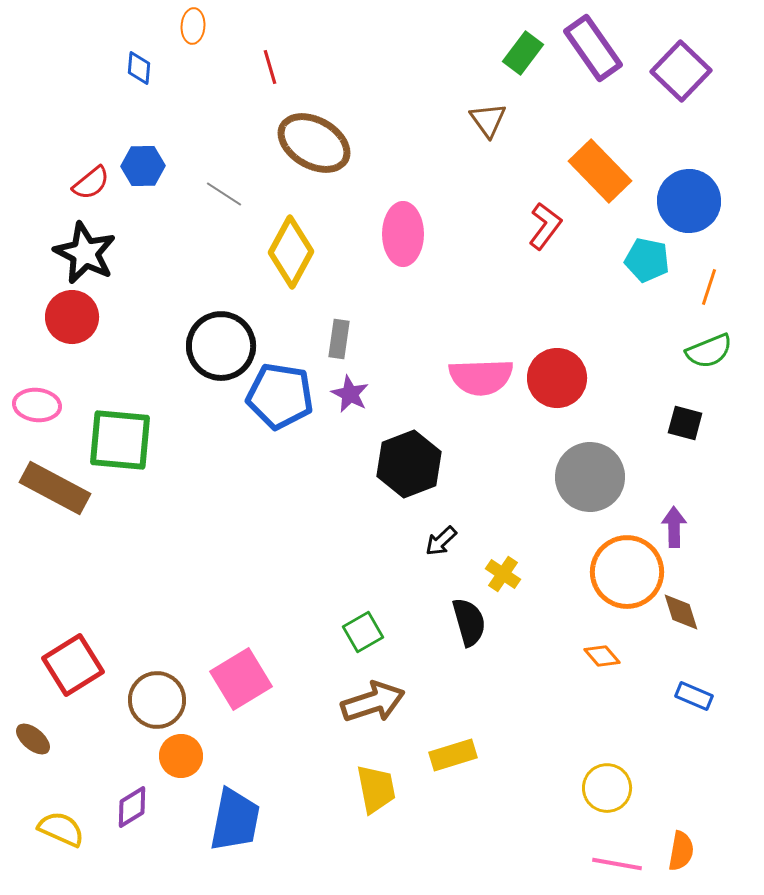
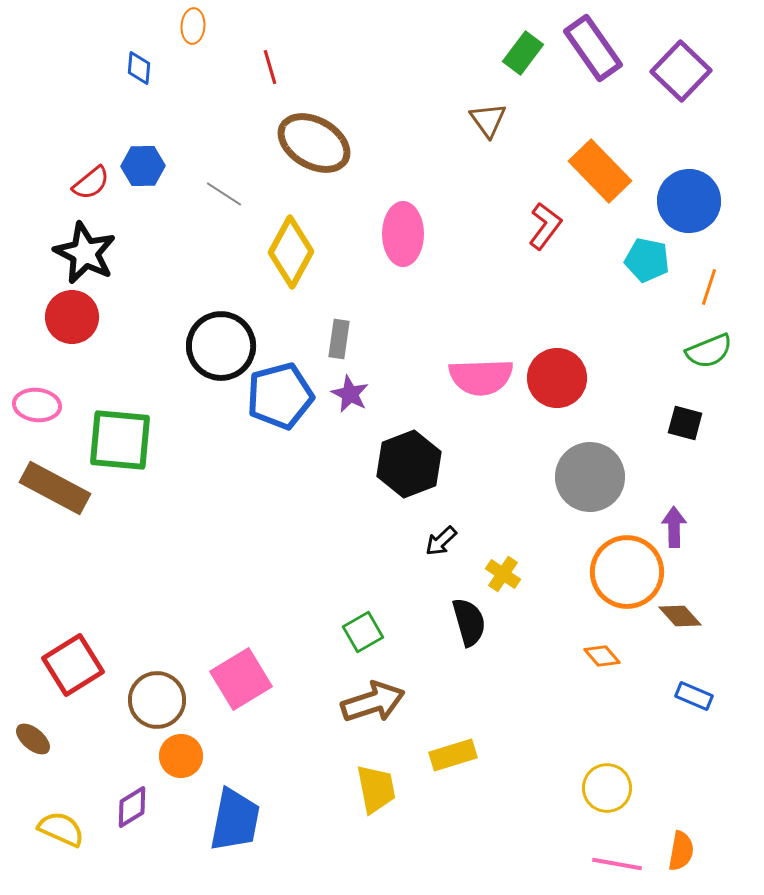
blue pentagon at (280, 396): rotated 24 degrees counterclockwise
brown diamond at (681, 612): moved 1 px left, 4 px down; rotated 24 degrees counterclockwise
